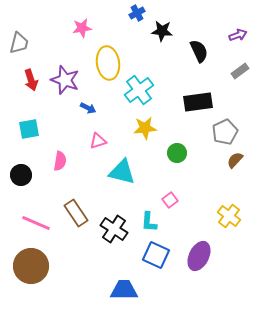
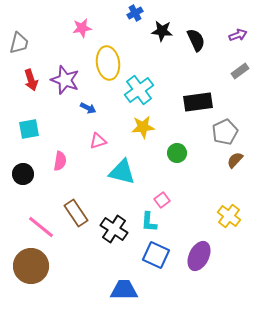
blue cross: moved 2 px left
black semicircle: moved 3 px left, 11 px up
yellow star: moved 2 px left, 1 px up
black circle: moved 2 px right, 1 px up
pink square: moved 8 px left
pink line: moved 5 px right, 4 px down; rotated 16 degrees clockwise
